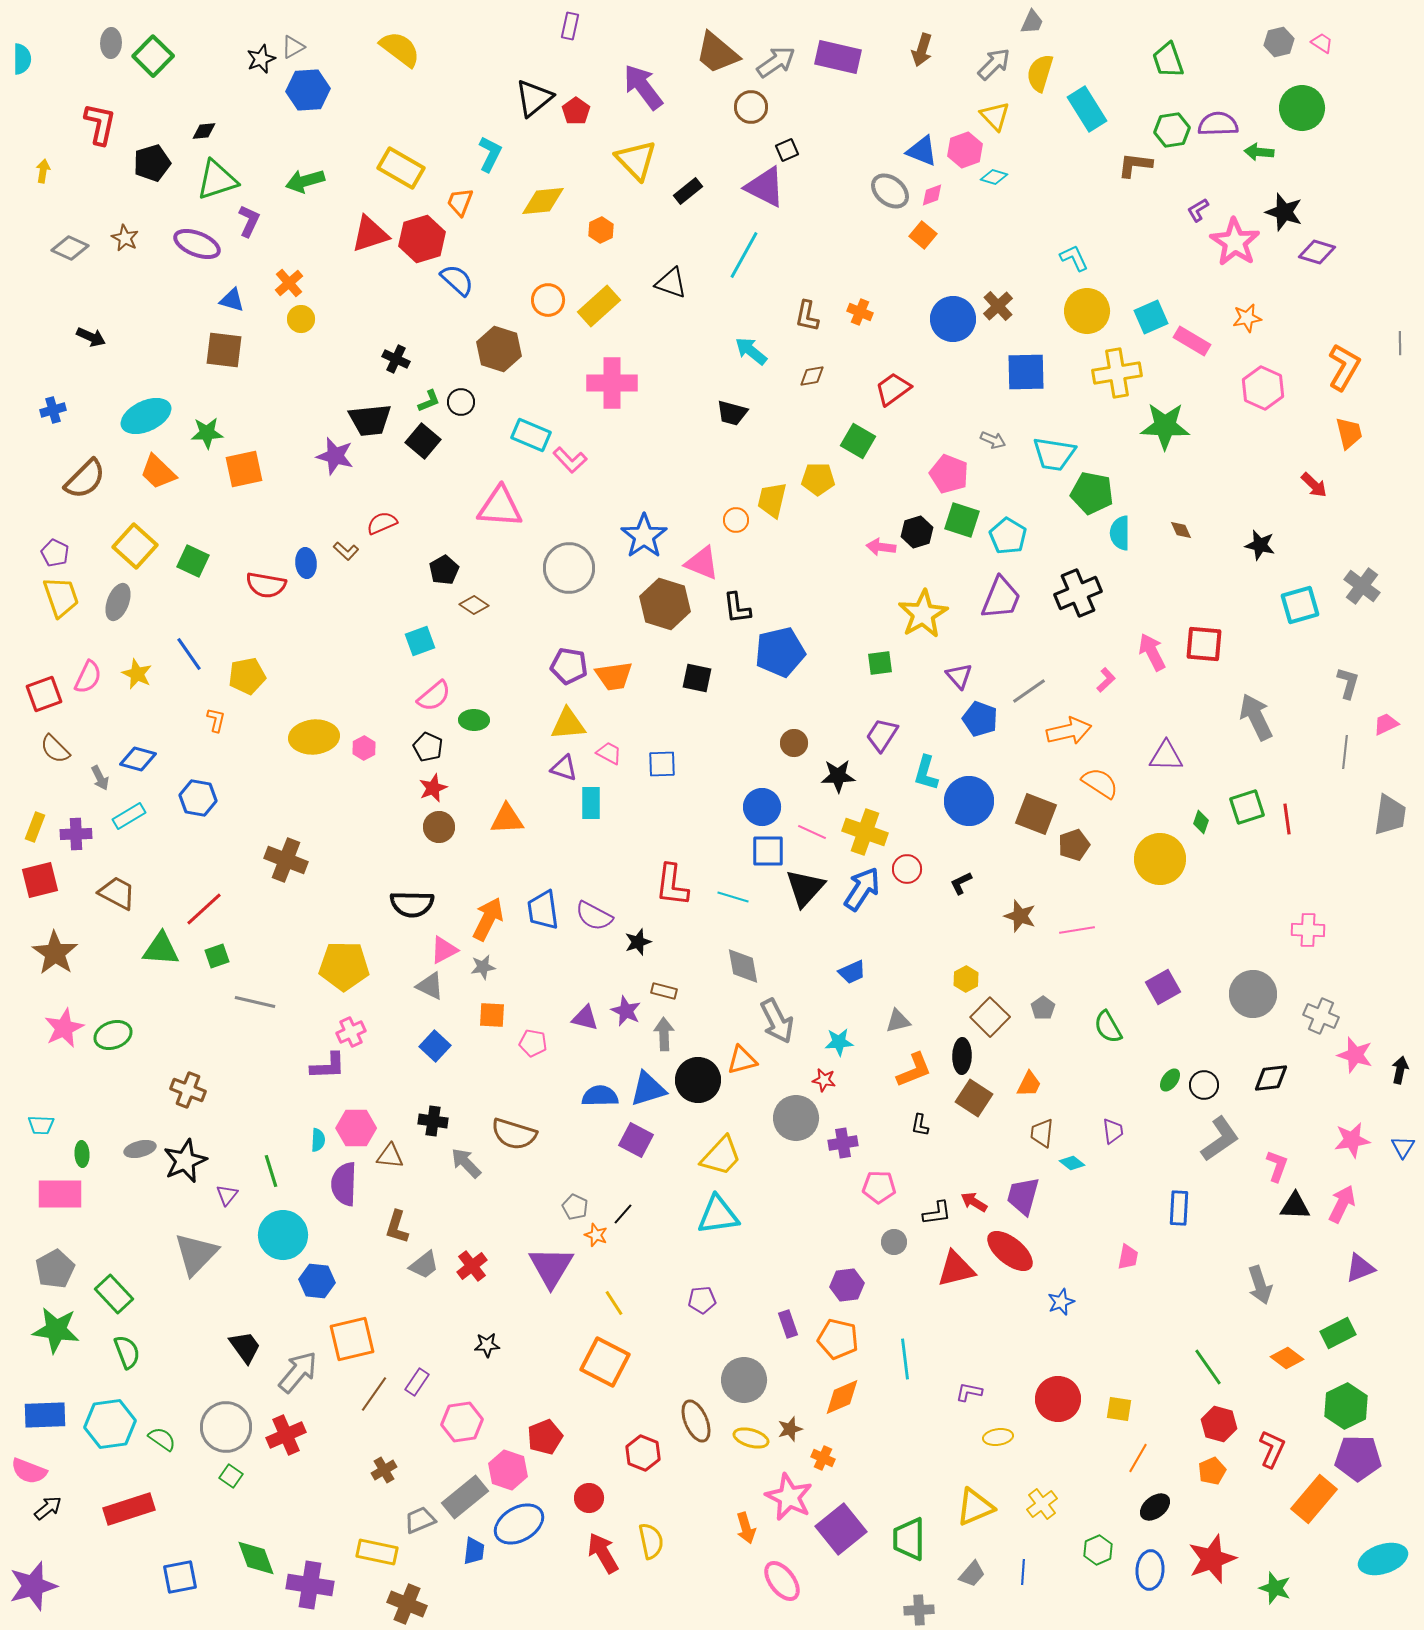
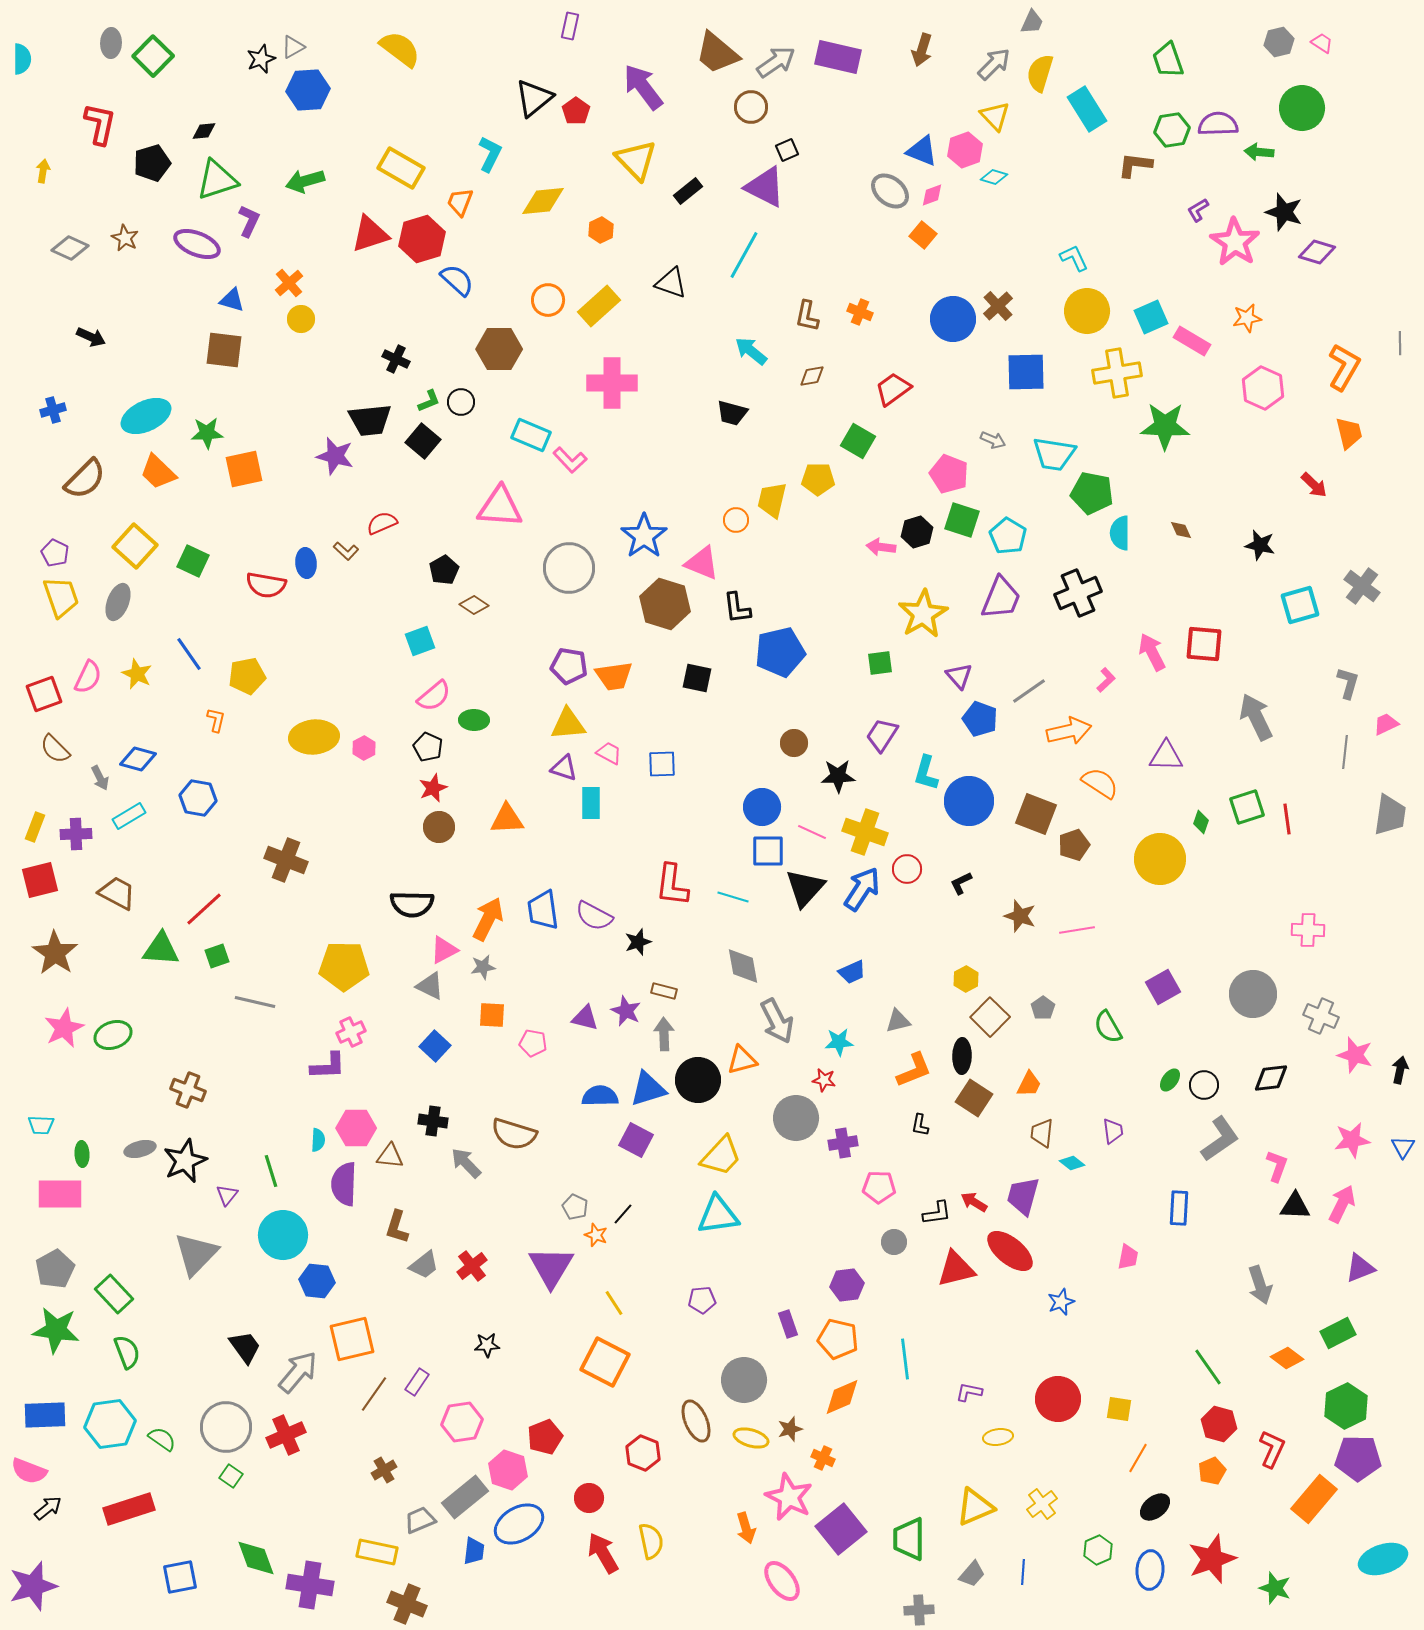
brown hexagon at (499, 349): rotated 18 degrees counterclockwise
